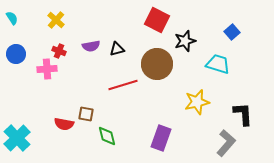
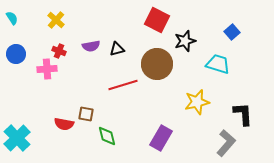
purple rectangle: rotated 10 degrees clockwise
